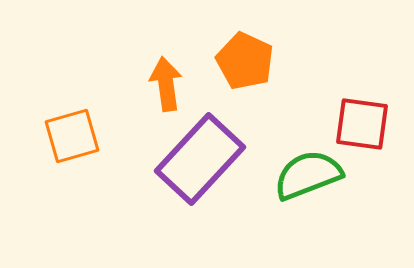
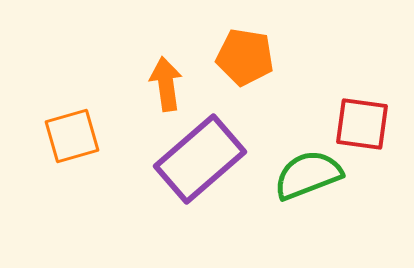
orange pentagon: moved 4 px up; rotated 16 degrees counterclockwise
purple rectangle: rotated 6 degrees clockwise
